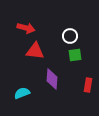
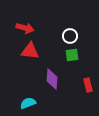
red arrow: moved 1 px left
red triangle: moved 5 px left
green square: moved 3 px left
red rectangle: rotated 24 degrees counterclockwise
cyan semicircle: moved 6 px right, 10 px down
